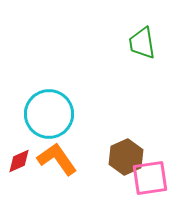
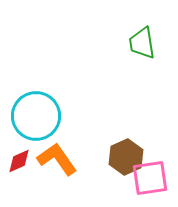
cyan circle: moved 13 px left, 2 px down
